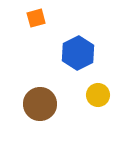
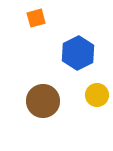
yellow circle: moved 1 px left
brown circle: moved 3 px right, 3 px up
